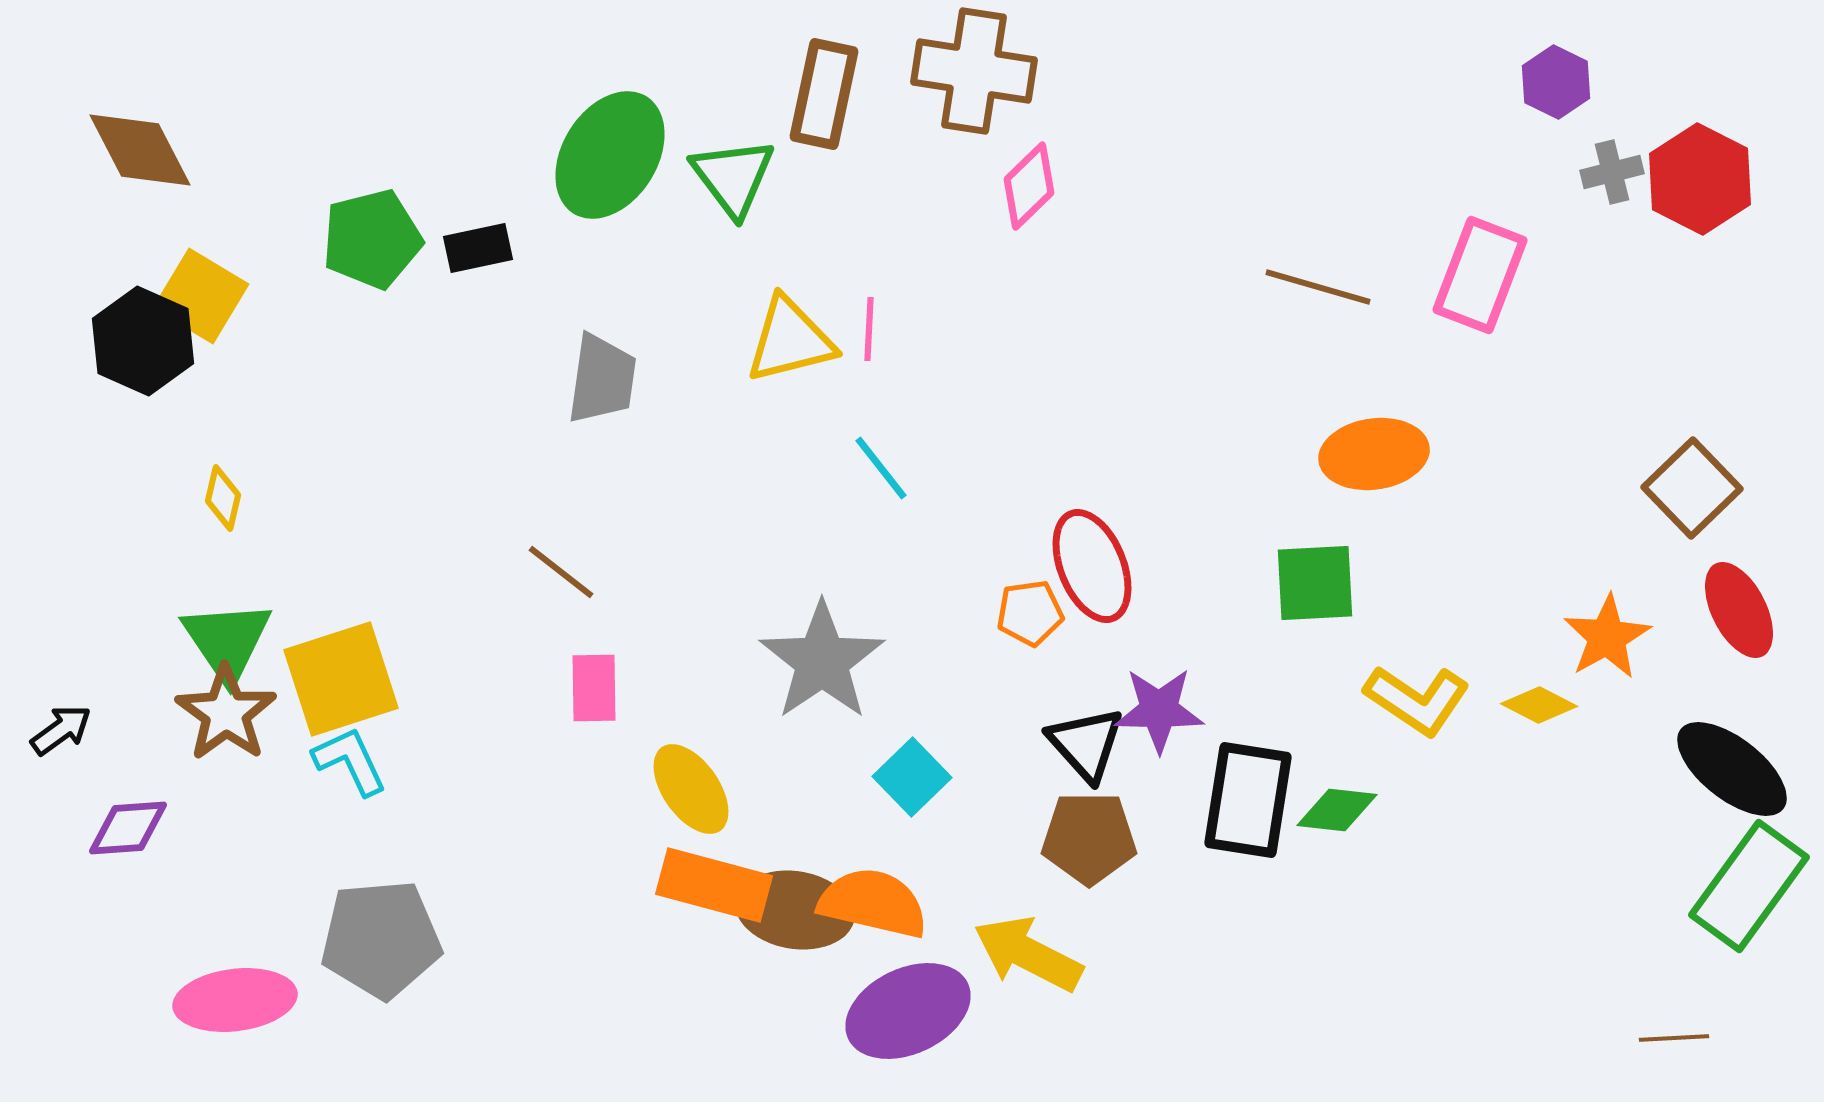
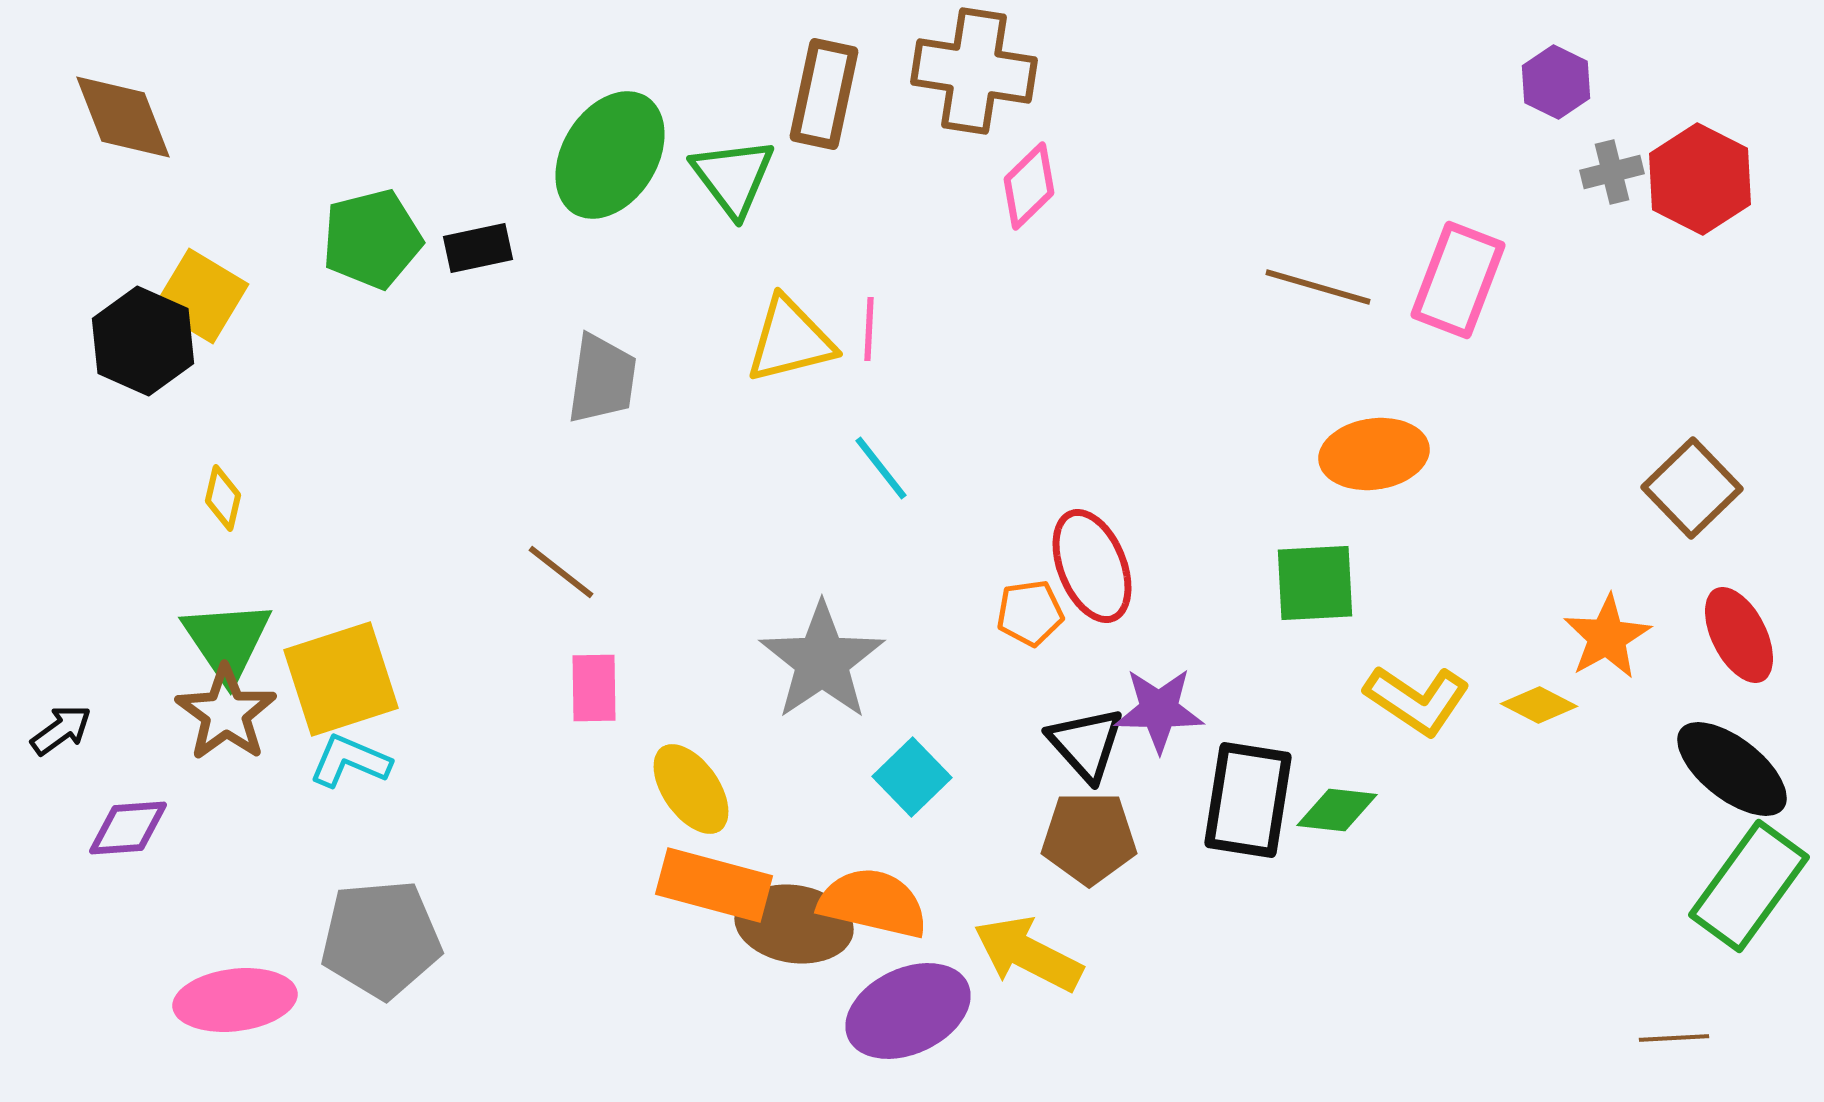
brown diamond at (140, 150): moved 17 px left, 33 px up; rotated 6 degrees clockwise
pink rectangle at (1480, 275): moved 22 px left, 5 px down
red ellipse at (1739, 610): moved 25 px down
cyan L-shape at (350, 761): rotated 42 degrees counterclockwise
brown ellipse at (795, 910): moved 1 px left, 14 px down
